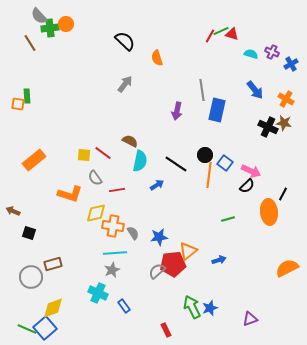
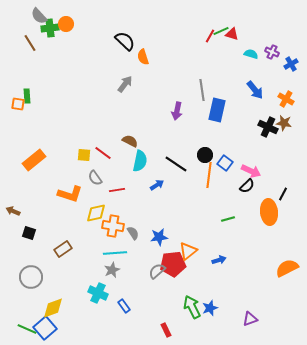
orange semicircle at (157, 58): moved 14 px left, 1 px up
brown rectangle at (53, 264): moved 10 px right, 15 px up; rotated 18 degrees counterclockwise
